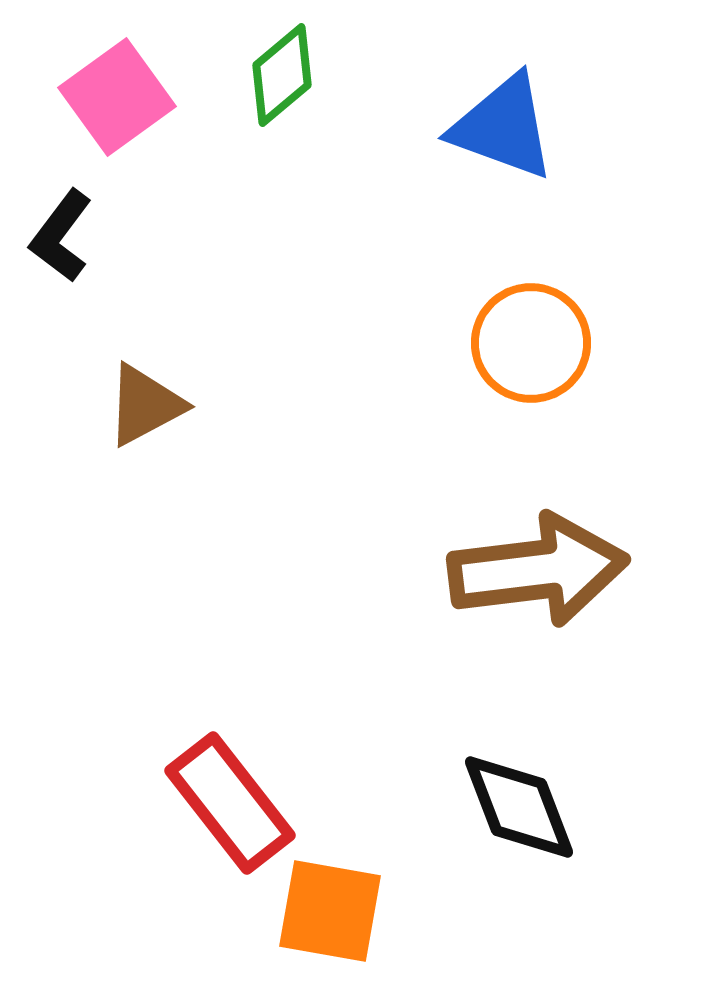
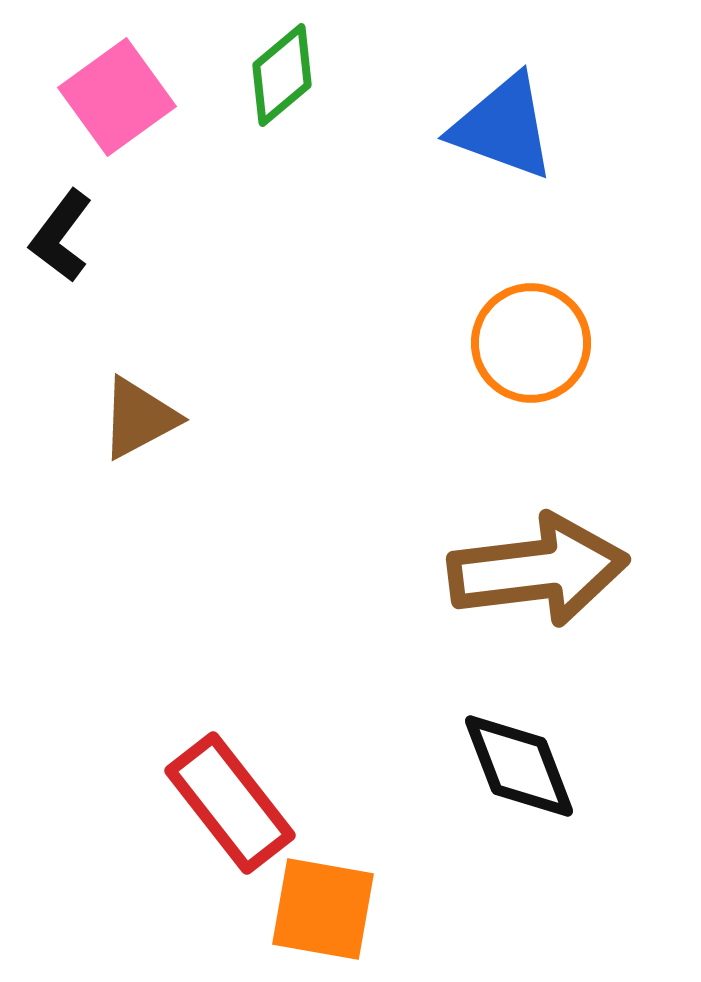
brown triangle: moved 6 px left, 13 px down
black diamond: moved 41 px up
orange square: moved 7 px left, 2 px up
